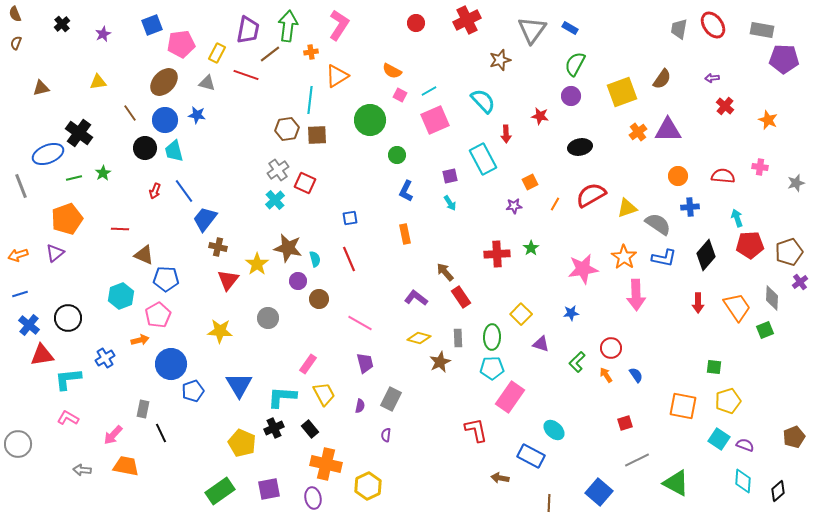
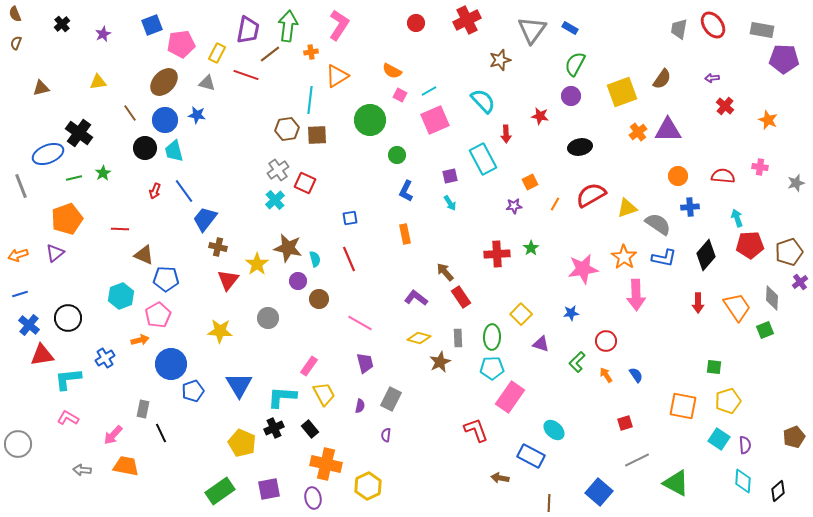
red circle at (611, 348): moved 5 px left, 7 px up
pink rectangle at (308, 364): moved 1 px right, 2 px down
red L-shape at (476, 430): rotated 8 degrees counterclockwise
purple semicircle at (745, 445): rotated 66 degrees clockwise
